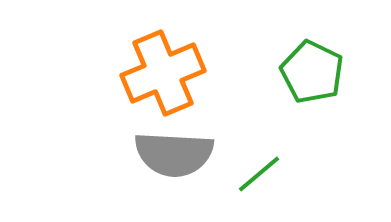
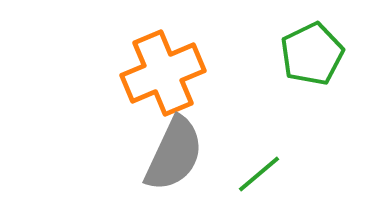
green pentagon: moved 18 px up; rotated 20 degrees clockwise
gray semicircle: rotated 68 degrees counterclockwise
